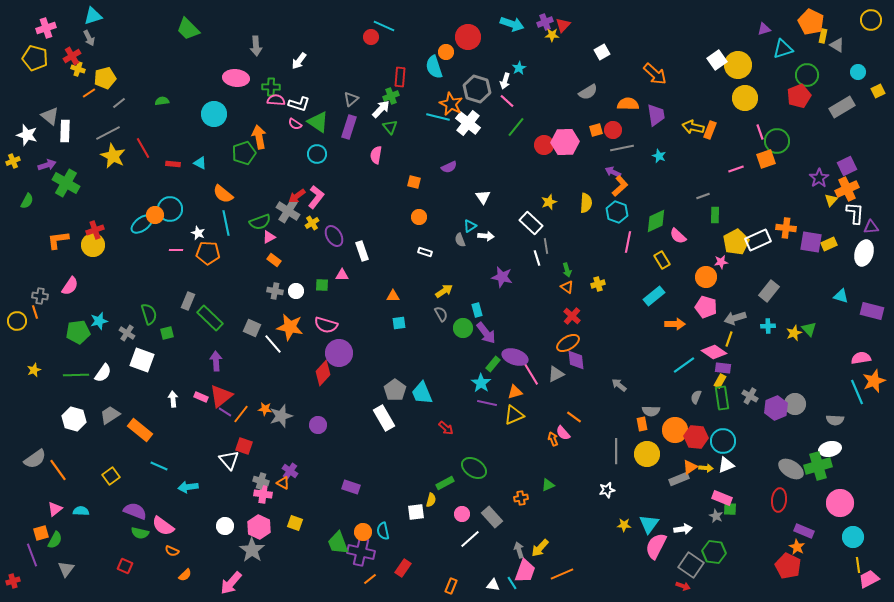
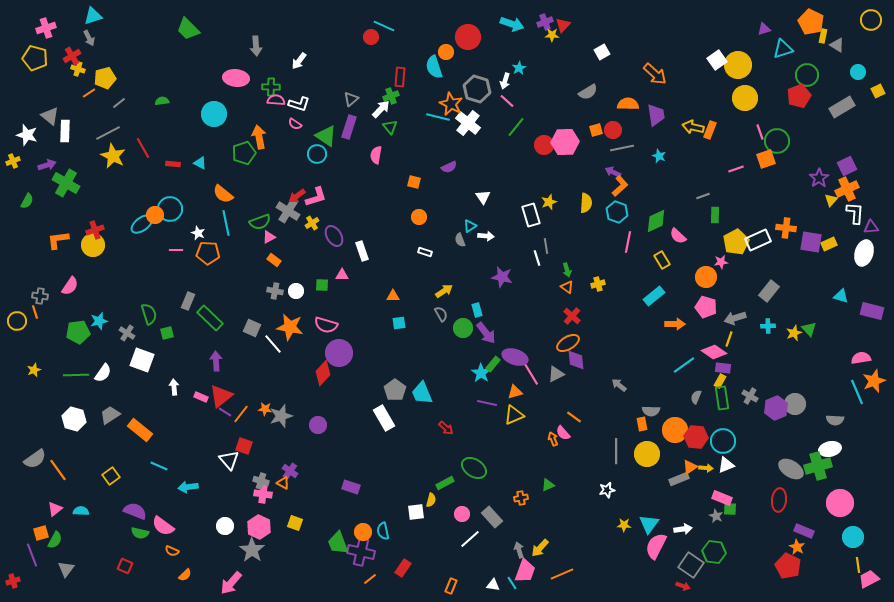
green triangle at (318, 122): moved 8 px right, 14 px down
pink L-shape at (316, 197): rotated 35 degrees clockwise
white rectangle at (531, 223): moved 8 px up; rotated 30 degrees clockwise
cyan star at (481, 383): moved 10 px up
white arrow at (173, 399): moved 1 px right, 12 px up
